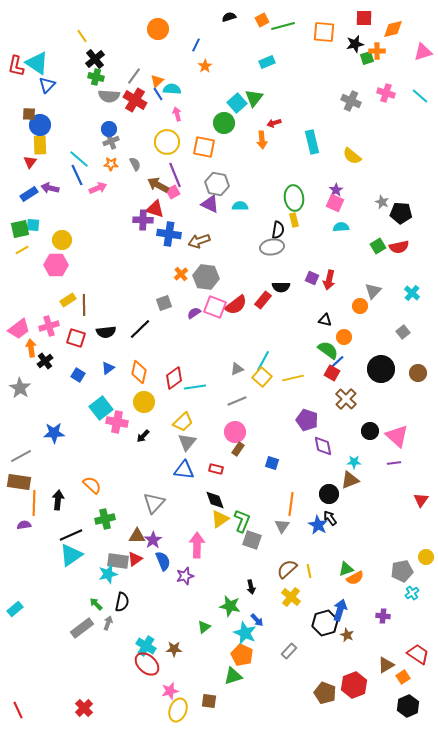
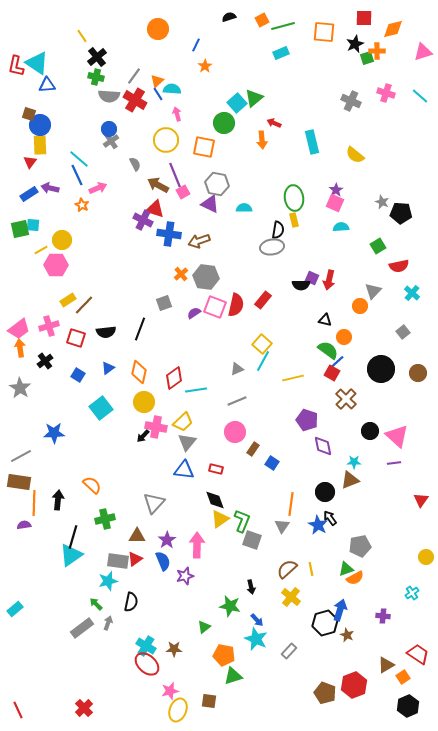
black star at (355, 44): rotated 12 degrees counterclockwise
black cross at (95, 59): moved 2 px right, 2 px up
cyan rectangle at (267, 62): moved 14 px right, 9 px up
blue triangle at (47, 85): rotated 42 degrees clockwise
green triangle at (254, 98): rotated 12 degrees clockwise
brown square at (29, 114): rotated 16 degrees clockwise
red arrow at (274, 123): rotated 40 degrees clockwise
gray cross at (111, 141): rotated 14 degrees counterclockwise
yellow circle at (167, 142): moved 1 px left, 2 px up
yellow semicircle at (352, 156): moved 3 px right, 1 px up
orange star at (111, 164): moved 29 px left, 41 px down; rotated 24 degrees clockwise
pink square at (173, 192): moved 10 px right
cyan semicircle at (240, 206): moved 4 px right, 2 px down
purple cross at (143, 220): rotated 24 degrees clockwise
red semicircle at (399, 247): moved 19 px down
yellow line at (22, 250): moved 19 px right
black semicircle at (281, 287): moved 20 px right, 2 px up
brown line at (84, 305): rotated 45 degrees clockwise
red semicircle at (236, 305): rotated 40 degrees counterclockwise
black line at (140, 329): rotated 25 degrees counterclockwise
orange arrow at (31, 348): moved 11 px left
yellow square at (262, 377): moved 33 px up
cyan line at (195, 387): moved 1 px right, 3 px down
pink cross at (117, 422): moved 39 px right, 5 px down
brown rectangle at (238, 449): moved 15 px right
blue square at (272, 463): rotated 16 degrees clockwise
black circle at (329, 494): moved 4 px left, 2 px up
black line at (71, 535): moved 2 px right, 2 px down; rotated 50 degrees counterclockwise
purple star at (153, 540): moved 14 px right
yellow line at (309, 571): moved 2 px right, 2 px up
gray pentagon at (402, 571): moved 42 px left, 25 px up
cyan star at (108, 574): moved 7 px down
black semicircle at (122, 602): moved 9 px right
cyan star at (245, 633): moved 11 px right, 6 px down
orange pentagon at (242, 655): moved 18 px left; rotated 15 degrees counterclockwise
